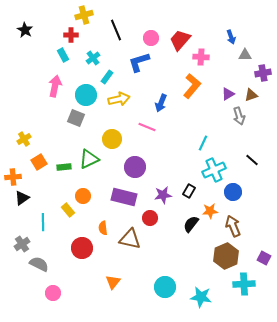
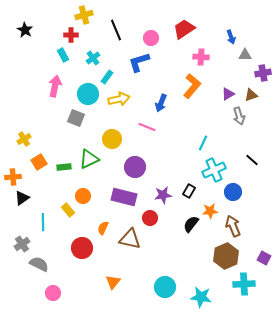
red trapezoid at (180, 40): moved 4 px right, 11 px up; rotated 15 degrees clockwise
cyan circle at (86, 95): moved 2 px right, 1 px up
orange semicircle at (103, 228): rotated 32 degrees clockwise
